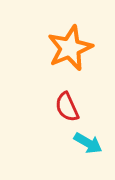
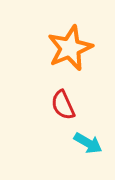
red semicircle: moved 4 px left, 2 px up
